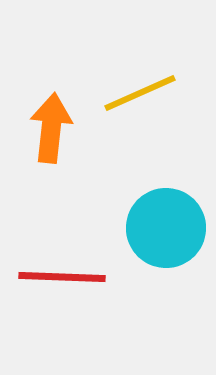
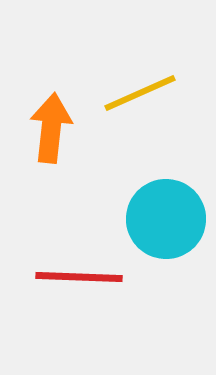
cyan circle: moved 9 px up
red line: moved 17 px right
